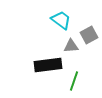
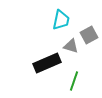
cyan trapezoid: rotated 65 degrees clockwise
gray triangle: rotated 21 degrees clockwise
black rectangle: moved 1 px left, 2 px up; rotated 16 degrees counterclockwise
